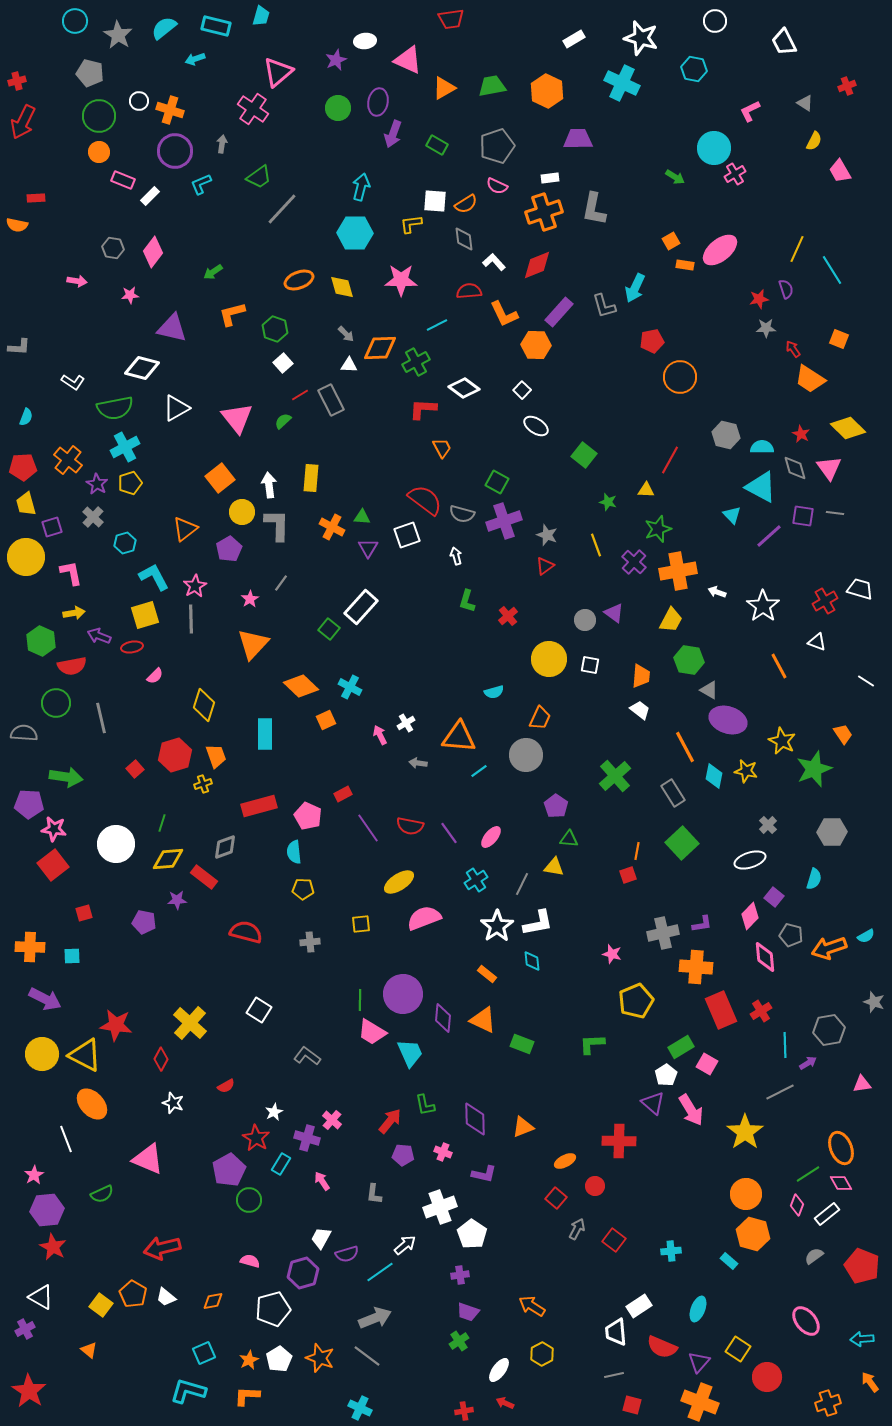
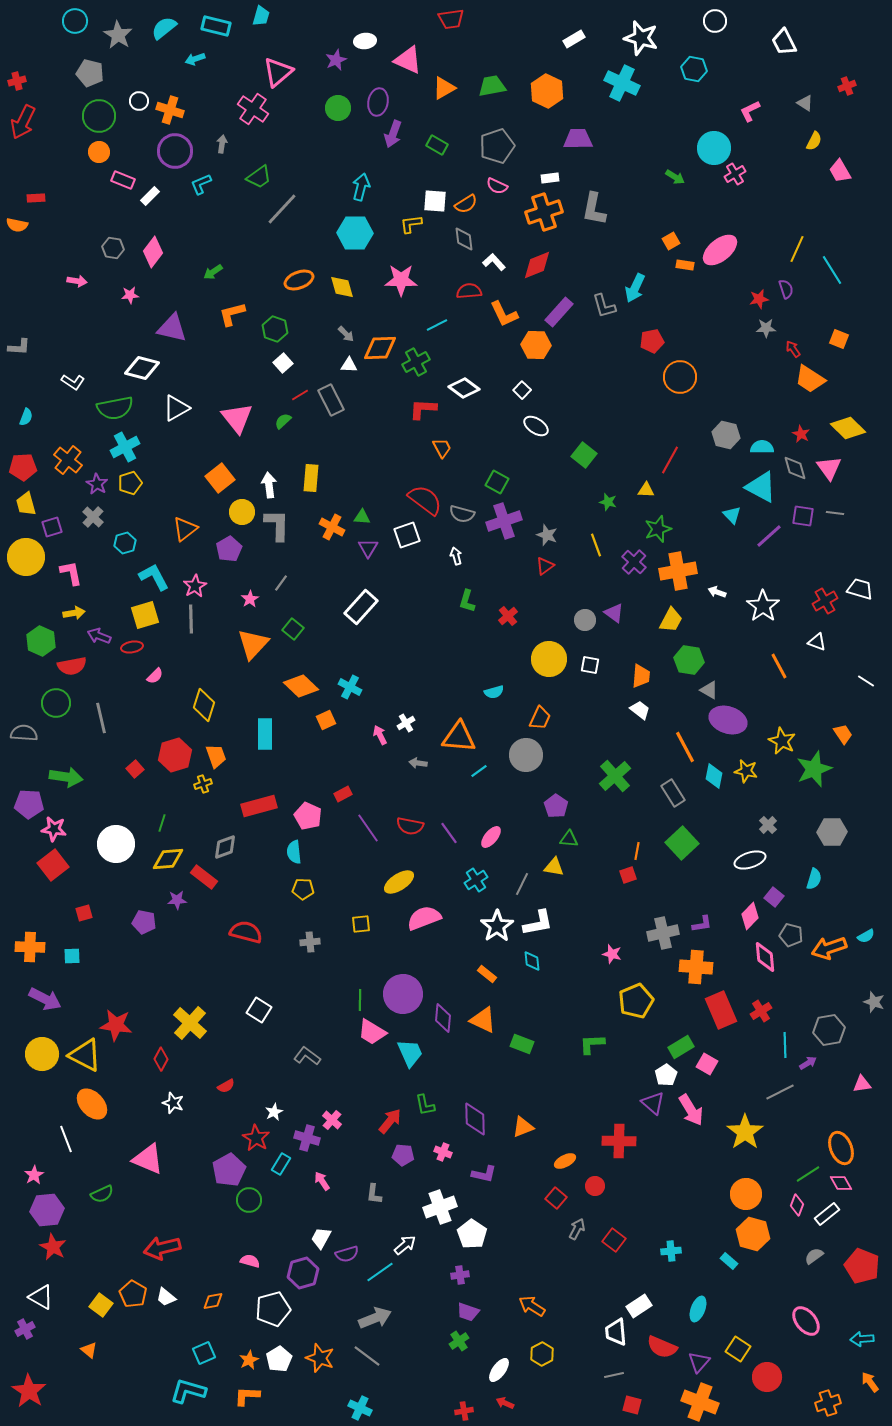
green square at (329, 629): moved 36 px left
